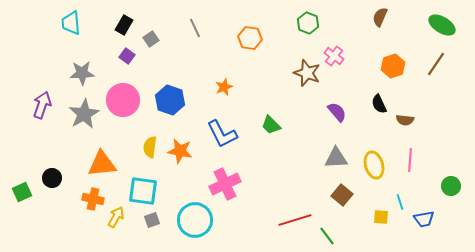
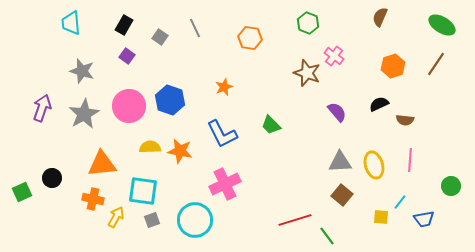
gray square at (151, 39): moved 9 px right, 2 px up; rotated 21 degrees counterclockwise
gray star at (82, 73): moved 2 px up; rotated 20 degrees clockwise
pink circle at (123, 100): moved 6 px right, 6 px down
black semicircle at (379, 104): rotated 90 degrees clockwise
purple arrow at (42, 105): moved 3 px down
yellow semicircle at (150, 147): rotated 80 degrees clockwise
gray triangle at (336, 158): moved 4 px right, 4 px down
cyan line at (400, 202): rotated 56 degrees clockwise
